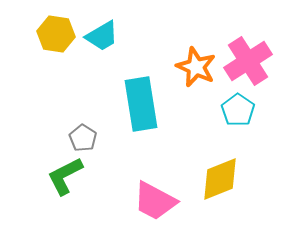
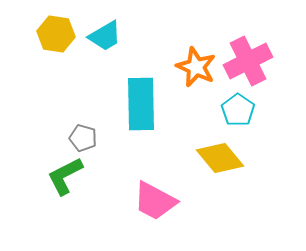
cyan trapezoid: moved 3 px right
pink cross: rotated 6 degrees clockwise
cyan rectangle: rotated 8 degrees clockwise
gray pentagon: rotated 16 degrees counterclockwise
yellow diamond: moved 21 px up; rotated 72 degrees clockwise
